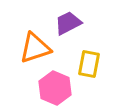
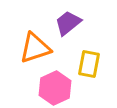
purple trapezoid: rotated 12 degrees counterclockwise
pink hexagon: rotated 12 degrees clockwise
